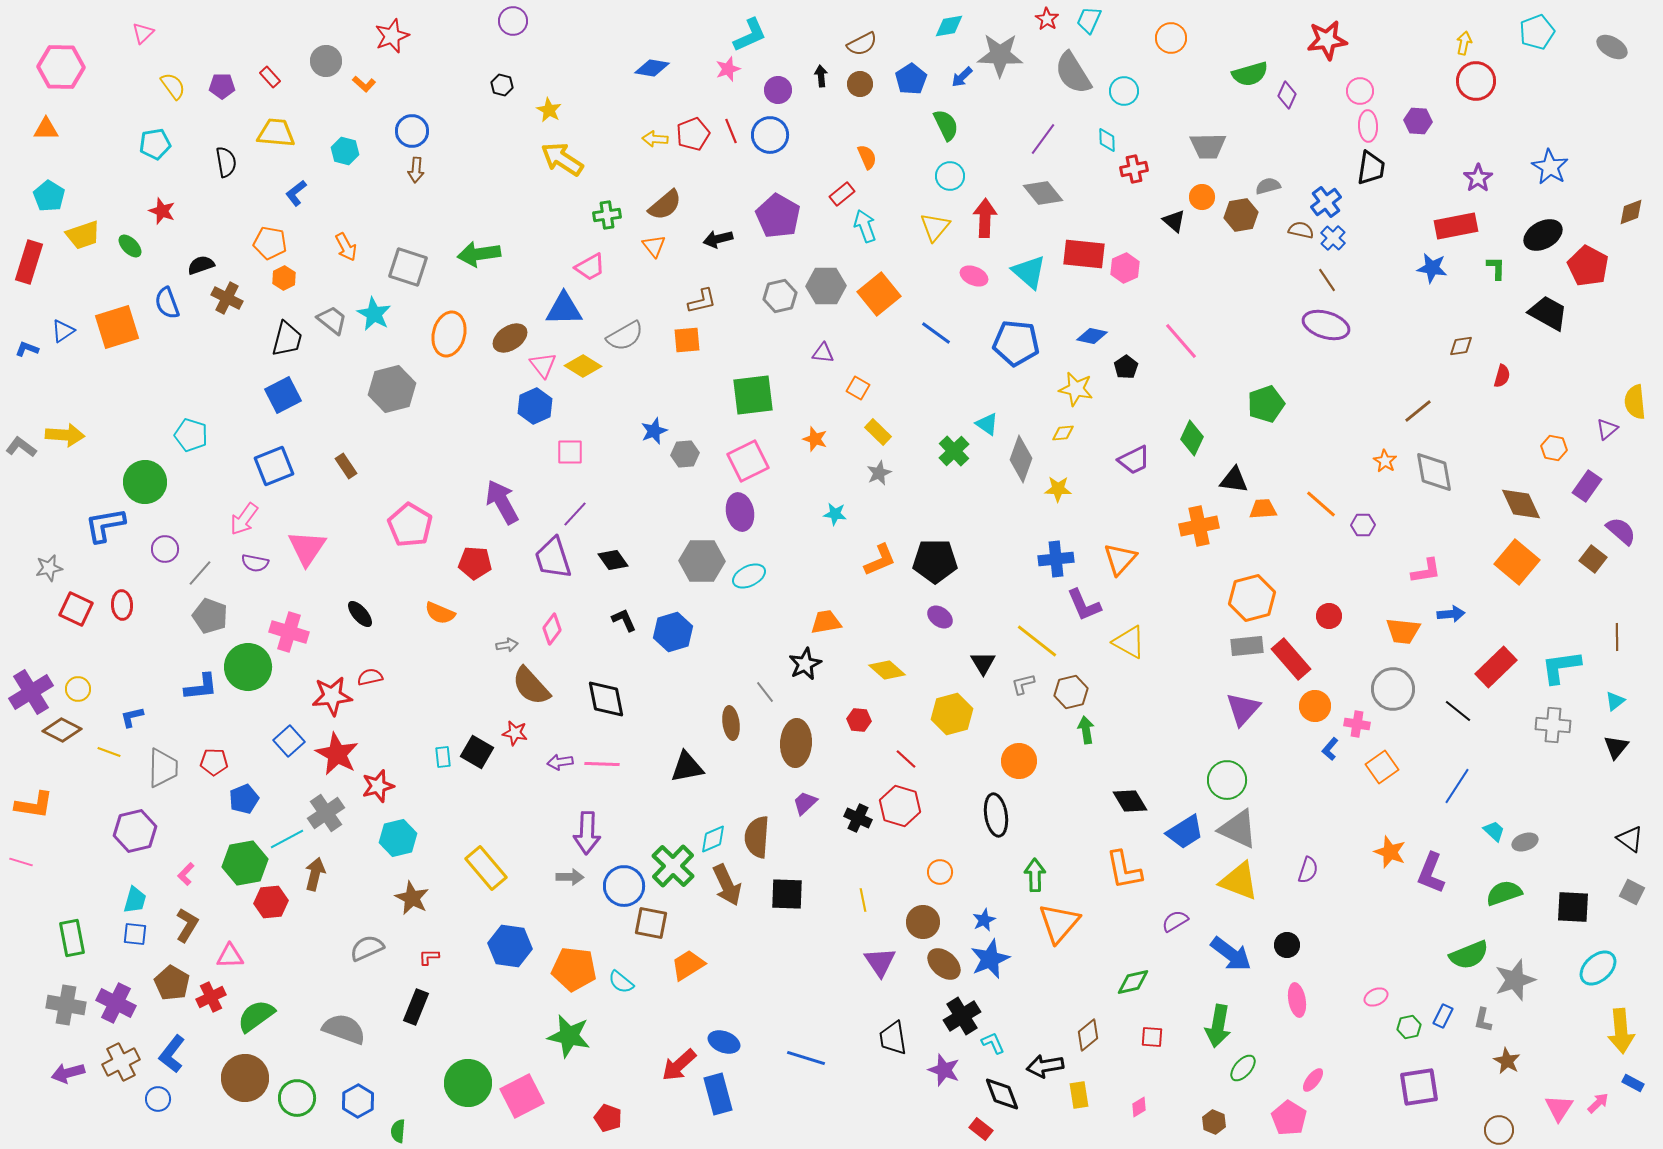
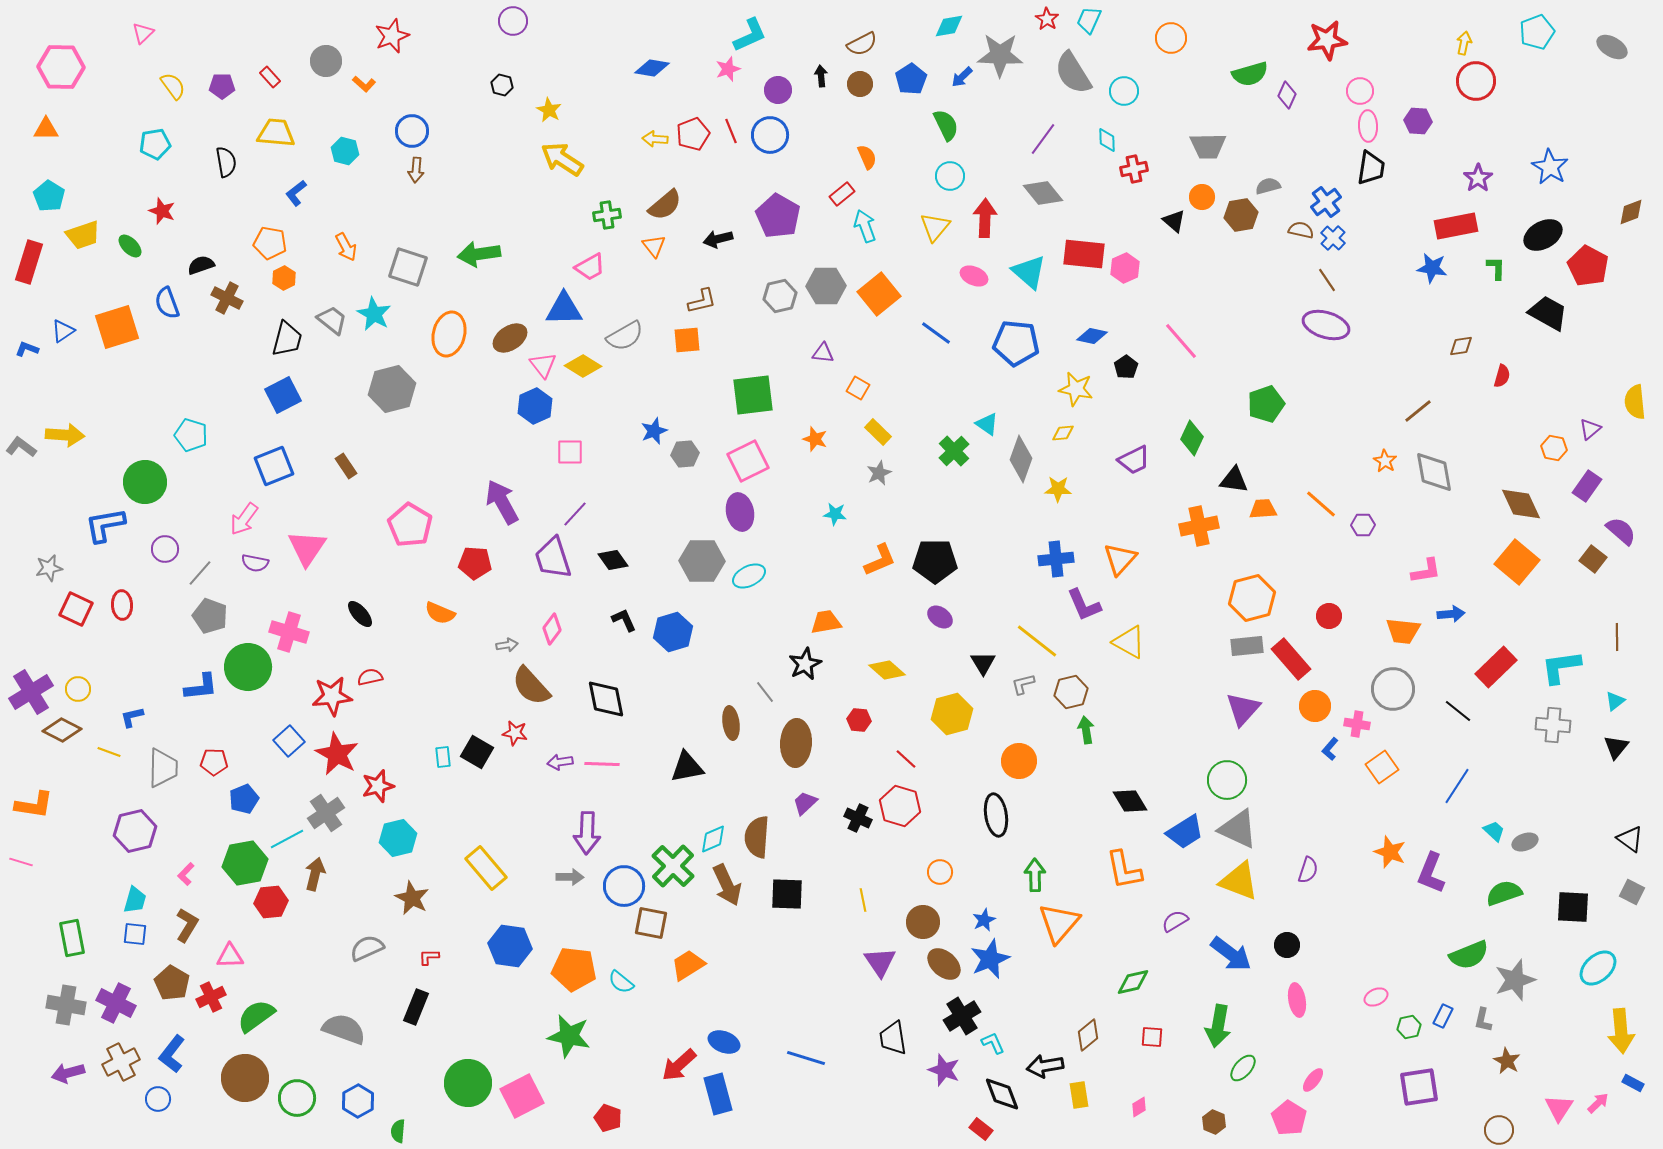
purple triangle at (1607, 429): moved 17 px left
